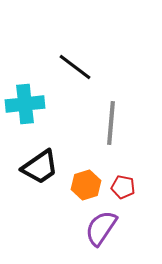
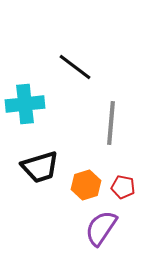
black trapezoid: rotated 18 degrees clockwise
